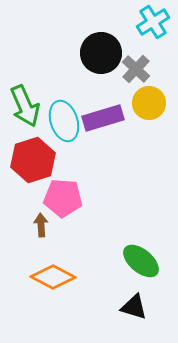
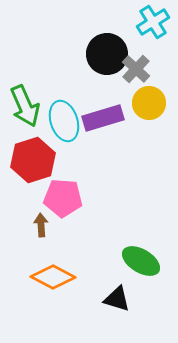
black circle: moved 6 px right, 1 px down
green ellipse: rotated 9 degrees counterclockwise
black triangle: moved 17 px left, 8 px up
